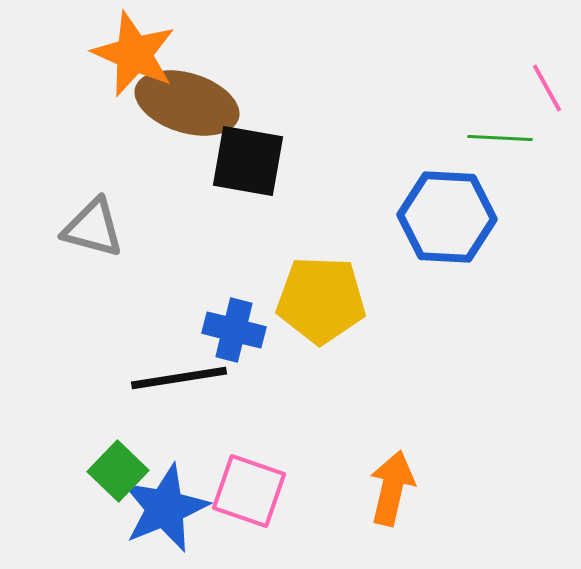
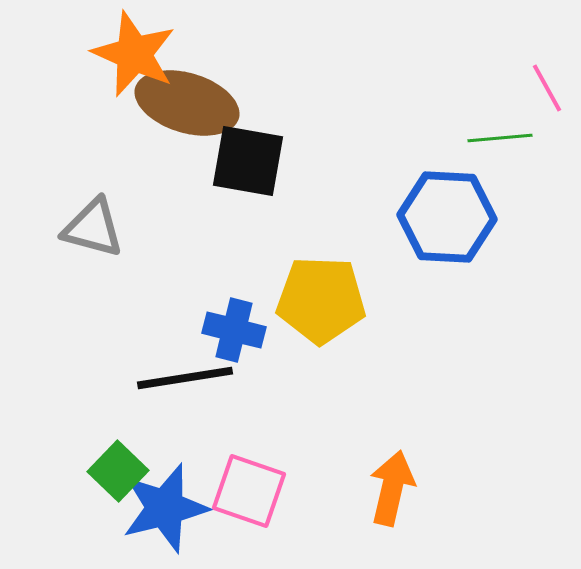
green line: rotated 8 degrees counterclockwise
black line: moved 6 px right
blue star: rotated 8 degrees clockwise
